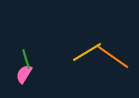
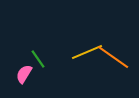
yellow line: rotated 8 degrees clockwise
green line: moved 12 px right; rotated 18 degrees counterclockwise
